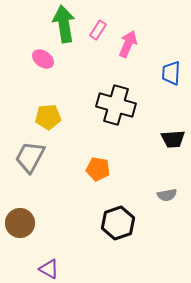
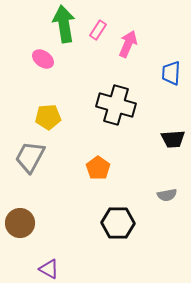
orange pentagon: moved 1 px up; rotated 25 degrees clockwise
black hexagon: rotated 20 degrees clockwise
